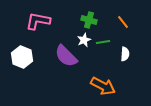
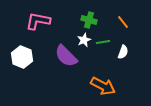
white semicircle: moved 2 px left, 2 px up; rotated 16 degrees clockwise
